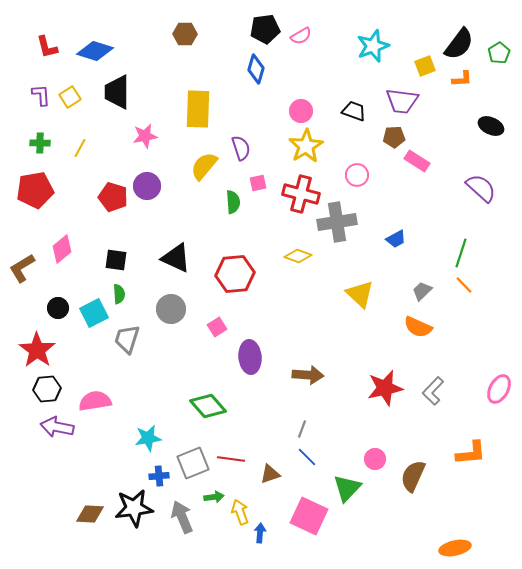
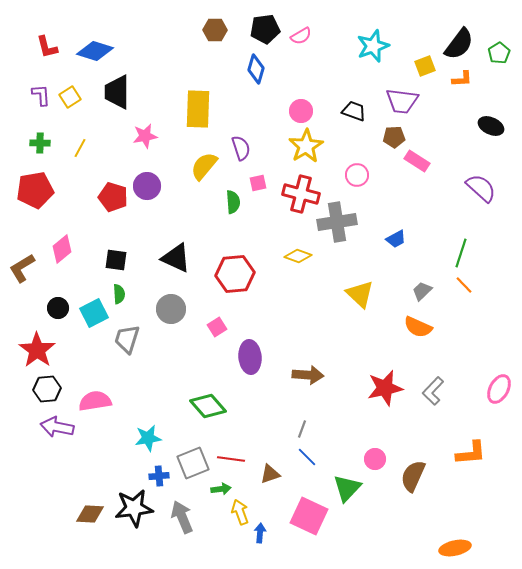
brown hexagon at (185, 34): moved 30 px right, 4 px up
green arrow at (214, 497): moved 7 px right, 8 px up
